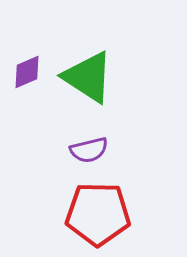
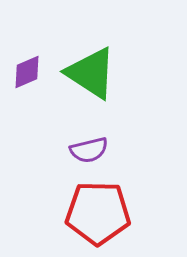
green triangle: moved 3 px right, 4 px up
red pentagon: moved 1 px up
